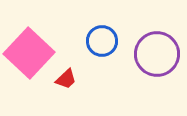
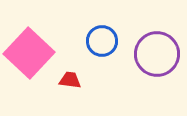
red trapezoid: moved 4 px right, 1 px down; rotated 130 degrees counterclockwise
